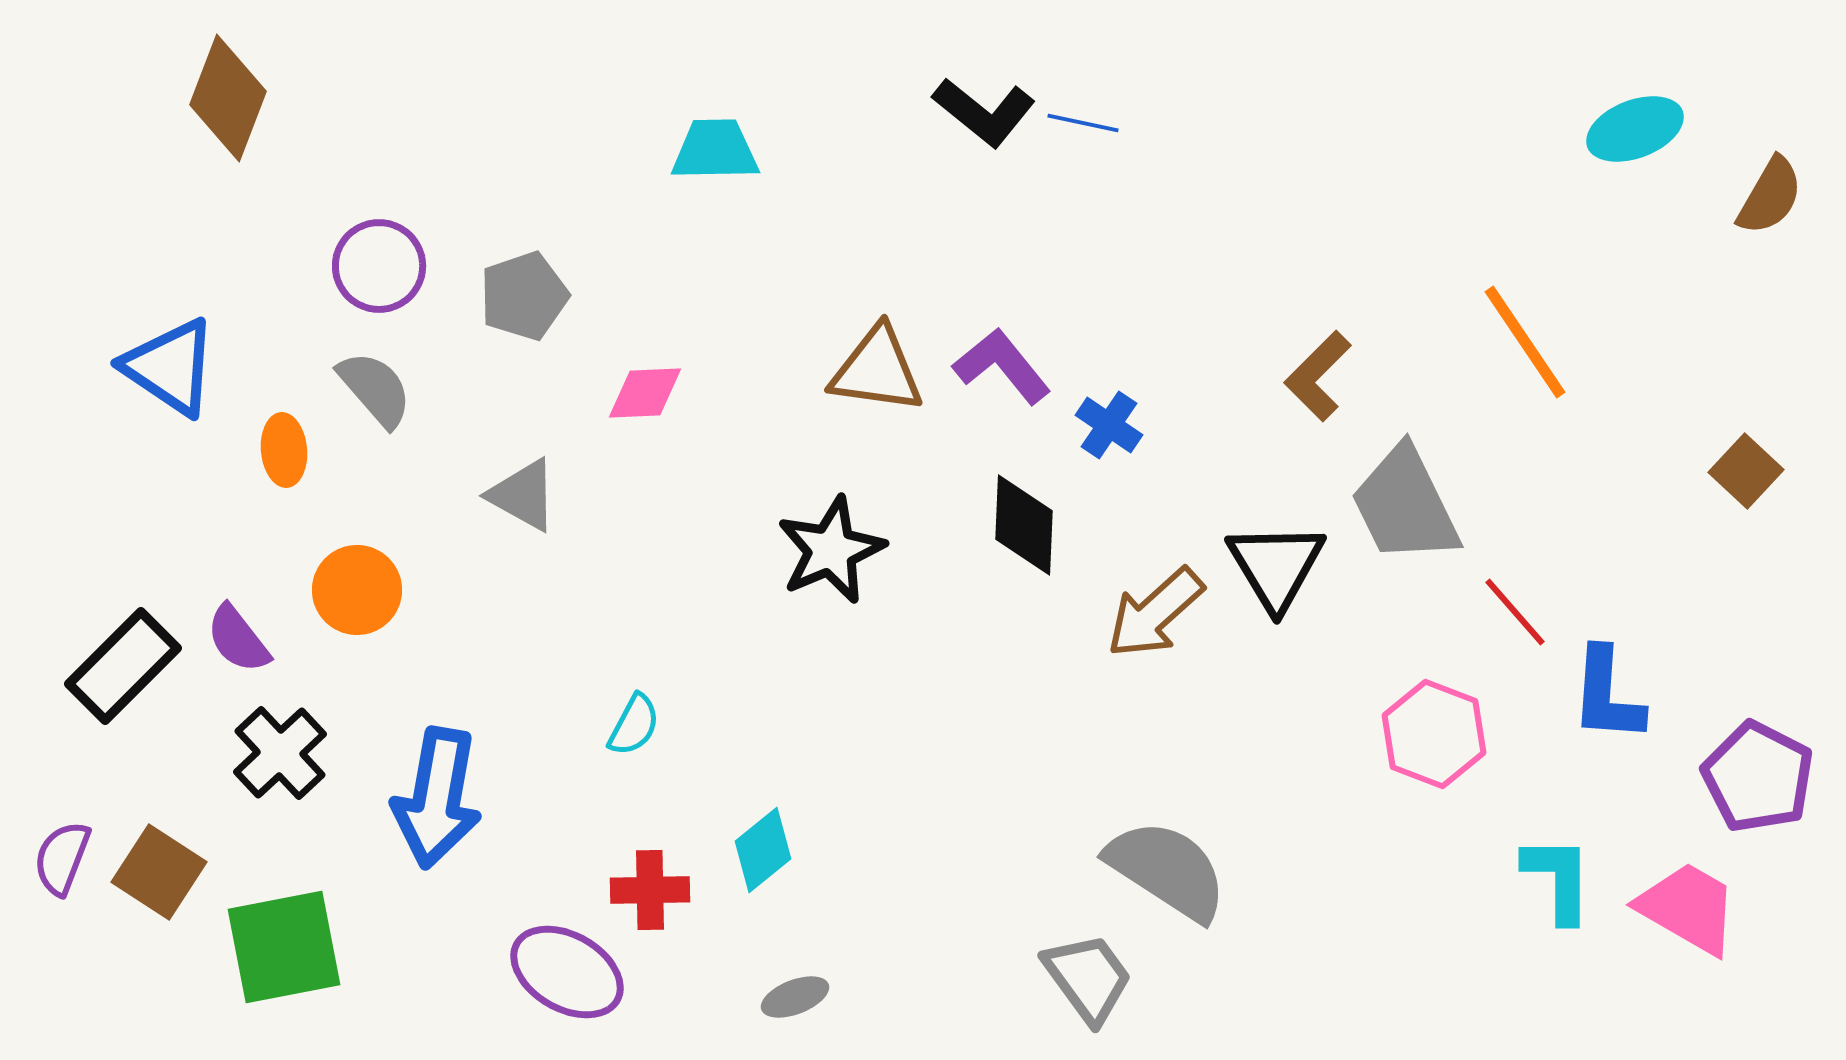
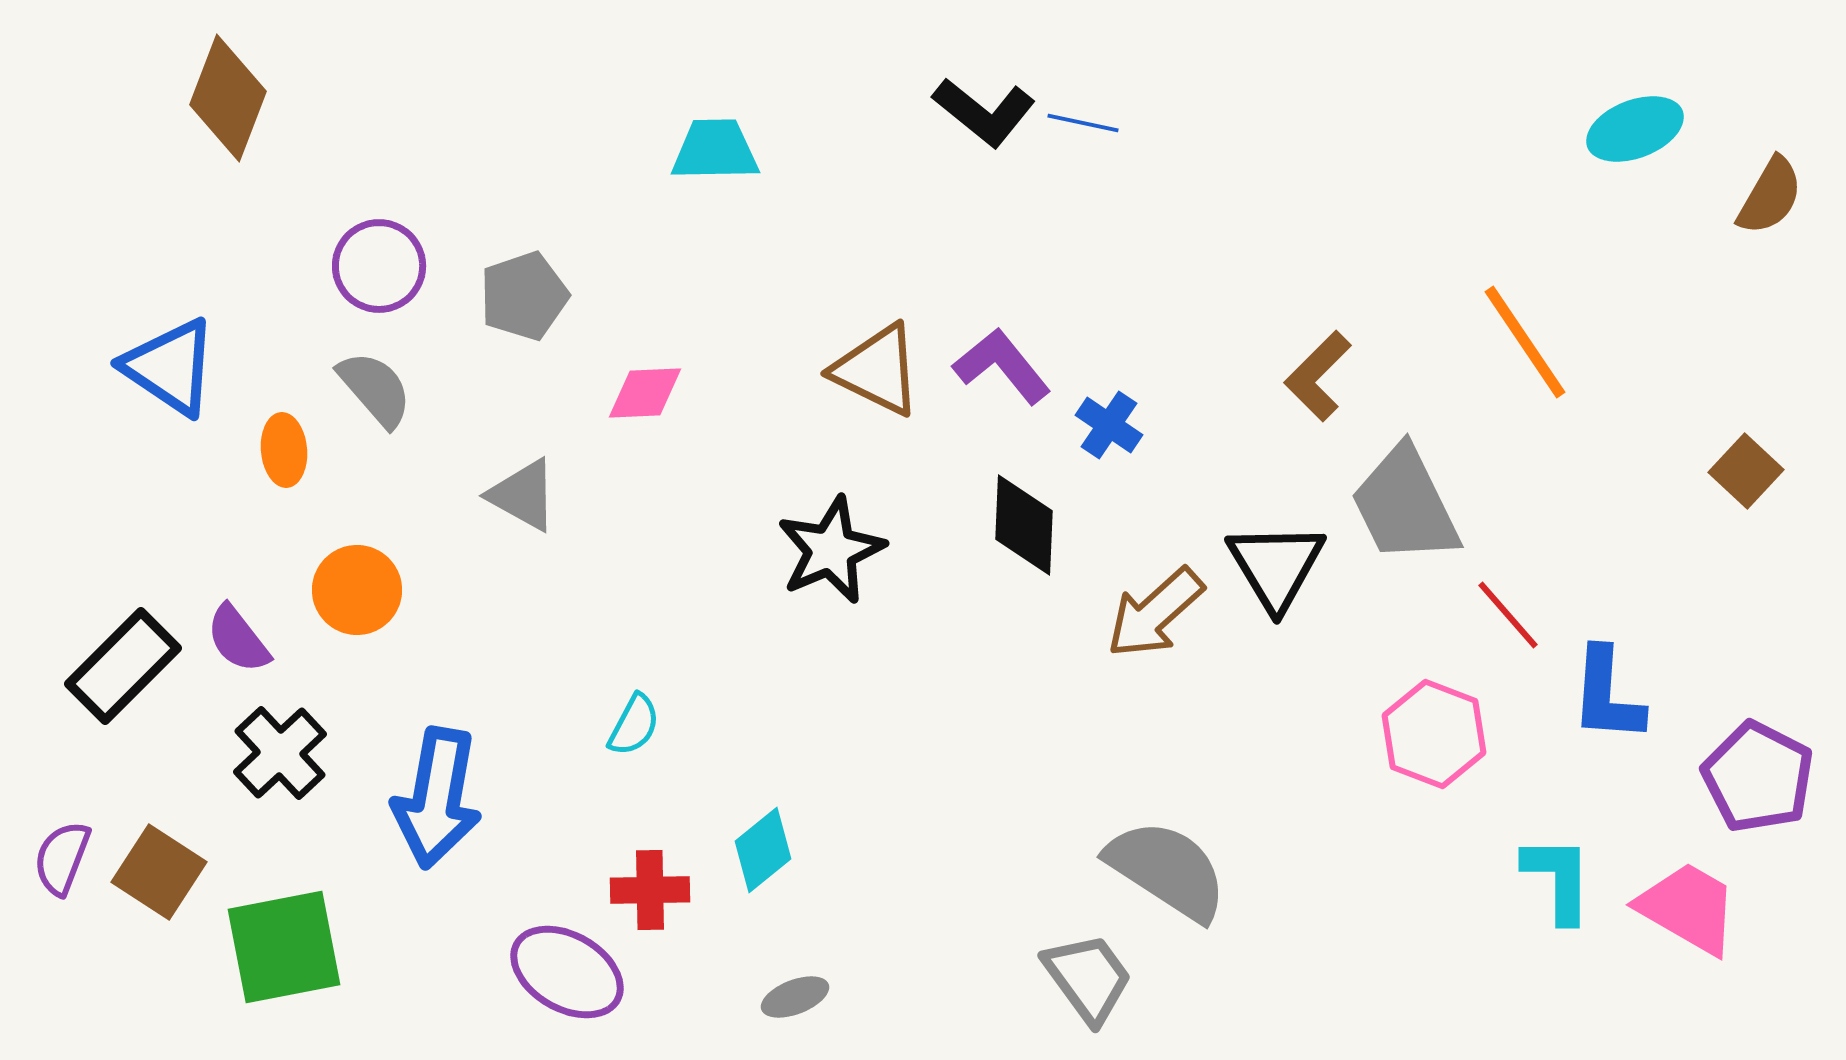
brown triangle at (877, 370): rotated 18 degrees clockwise
red line at (1515, 612): moved 7 px left, 3 px down
